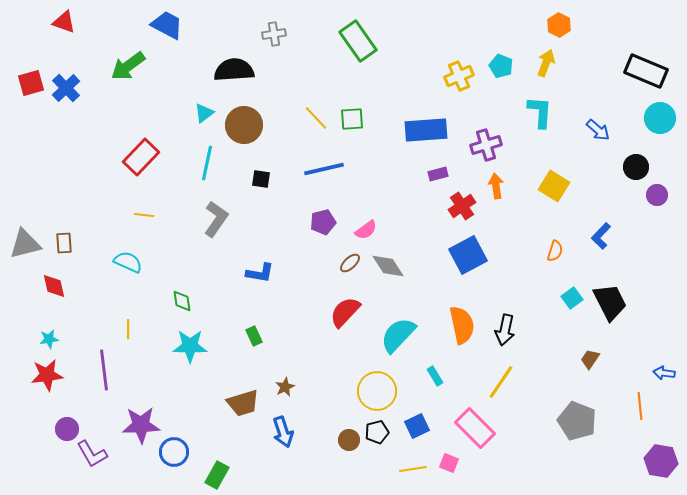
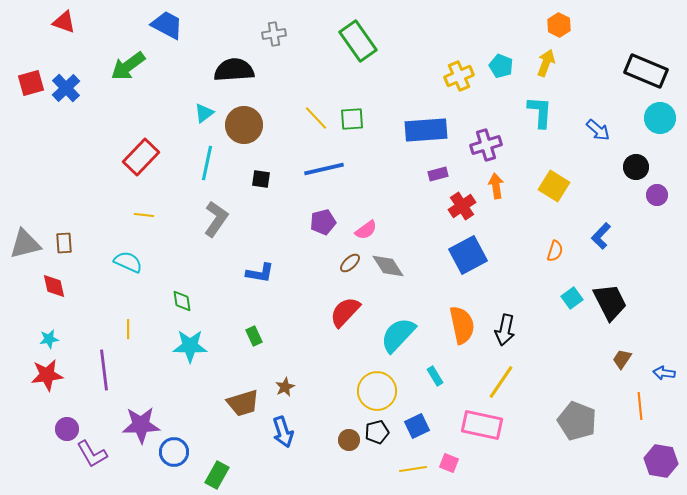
brown trapezoid at (590, 359): moved 32 px right
pink rectangle at (475, 428): moved 7 px right, 3 px up; rotated 33 degrees counterclockwise
